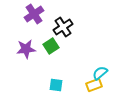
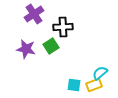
black cross: rotated 30 degrees clockwise
purple star: rotated 18 degrees clockwise
cyan square: moved 18 px right
